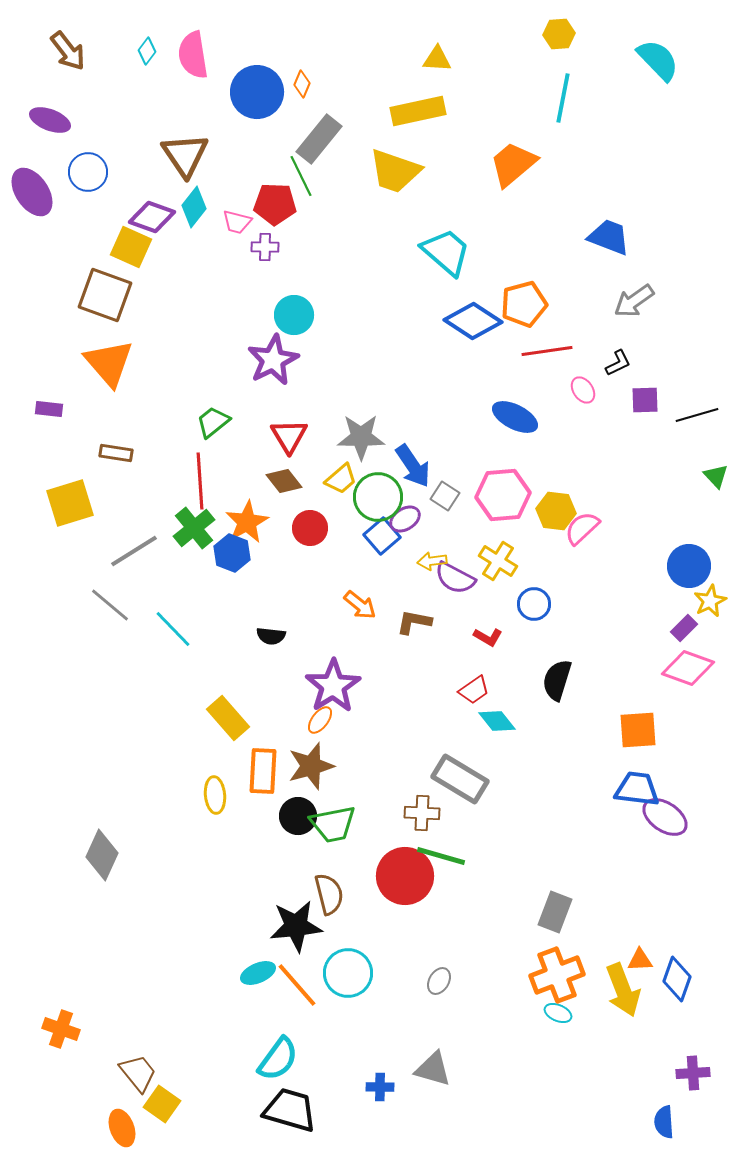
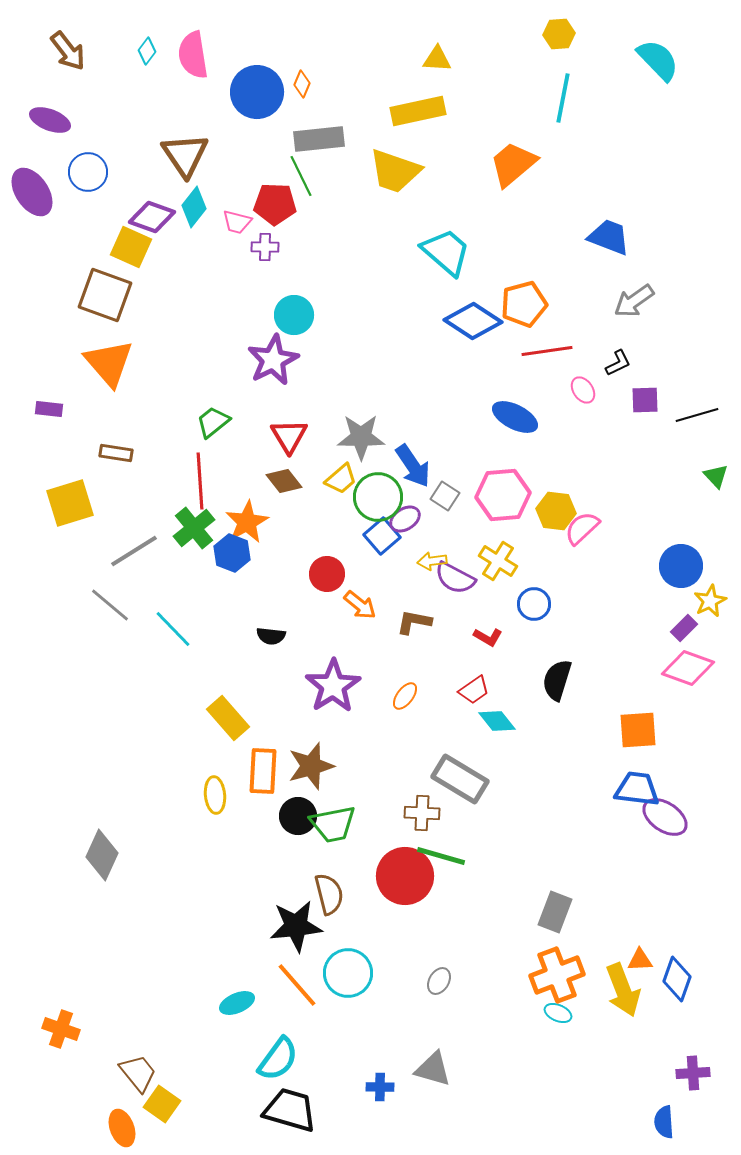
gray rectangle at (319, 139): rotated 45 degrees clockwise
red circle at (310, 528): moved 17 px right, 46 px down
blue circle at (689, 566): moved 8 px left
orange ellipse at (320, 720): moved 85 px right, 24 px up
cyan ellipse at (258, 973): moved 21 px left, 30 px down
